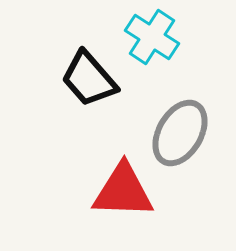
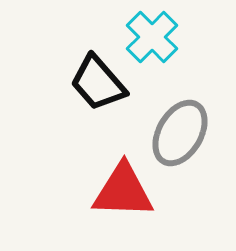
cyan cross: rotated 12 degrees clockwise
black trapezoid: moved 9 px right, 4 px down
